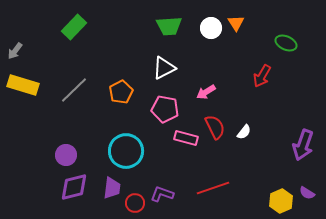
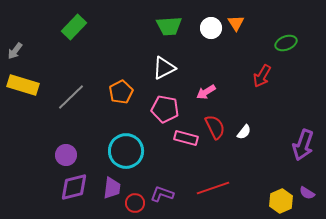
green ellipse: rotated 45 degrees counterclockwise
gray line: moved 3 px left, 7 px down
